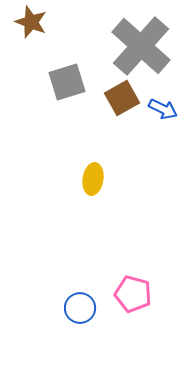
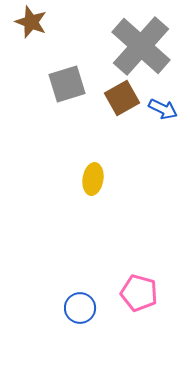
gray square: moved 2 px down
pink pentagon: moved 6 px right, 1 px up
